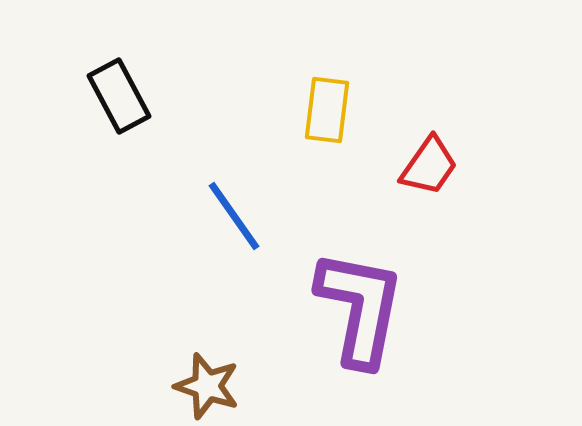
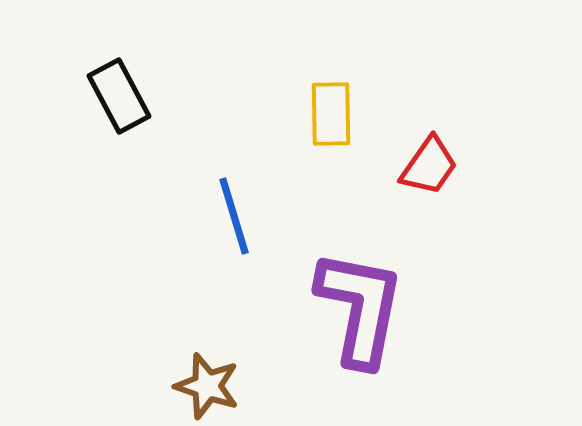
yellow rectangle: moved 4 px right, 4 px down; rotated 8 degrees counterclockwise
blue line: rotated 18 degrees clockwise
